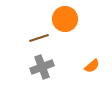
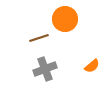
gray cross: moved 3 px right, 2 px down
